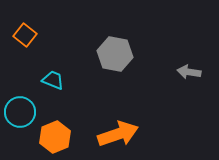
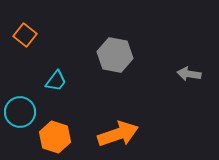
gray hexagon: moved 1 px down
gray arrow: moved 2 px down
cyan trapezoid: moved 3 px right, 1 px down; rotated 105 degrees clockwise
orange hexagon: rotated 20 degrees counterclockwise
